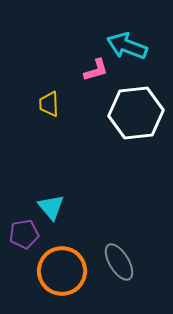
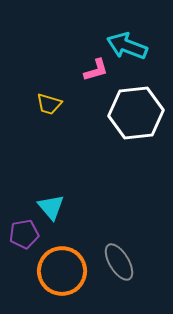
yellow trapezoid: rotated 72 degrees counterclockwise
